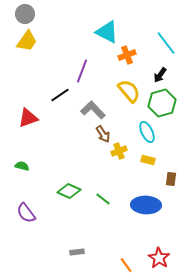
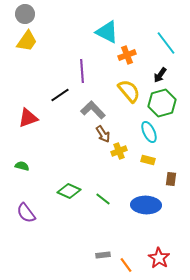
purple line: rotated 25 degrees counterclockwise
cyan ellipse: moved 2 px right
gray rectangle: moved 26 px right, 3 px down
